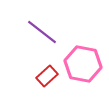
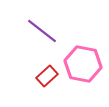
purple line: moved 1 px up
